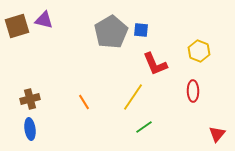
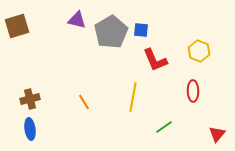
purple triangle: moved 33 px right
red L-shape: moved 4 px up
yellow line: rotated 24 degrees counterclockwise
green line: moved 20 px right
